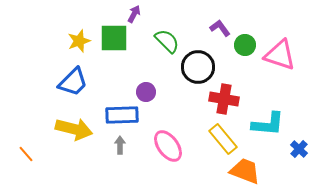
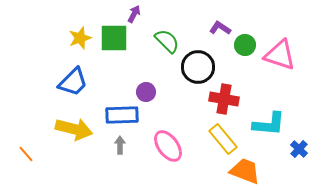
purple L-shape: rotated 20 degrees counterclockwise
yellow star: moved 1 px right, 3 px up
cyan L-shape: moved 1 px right
